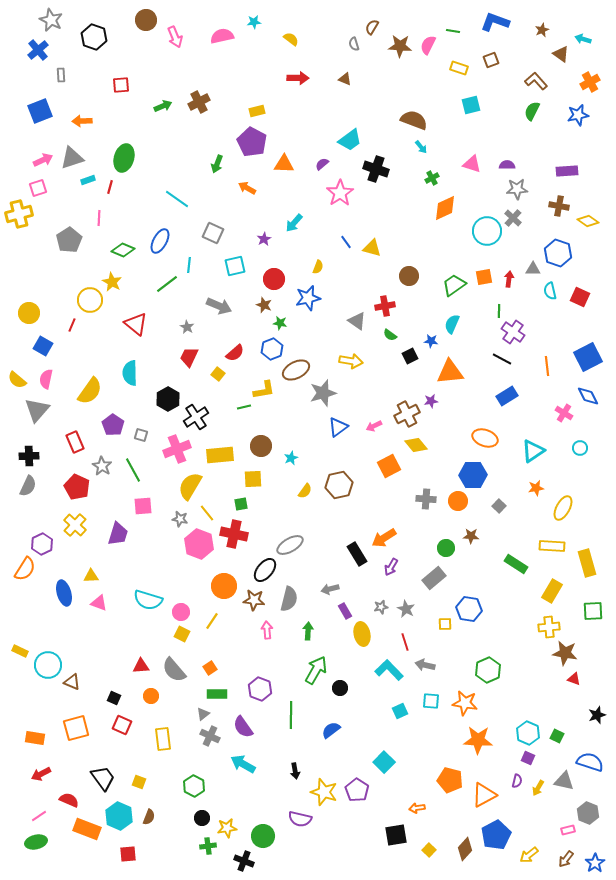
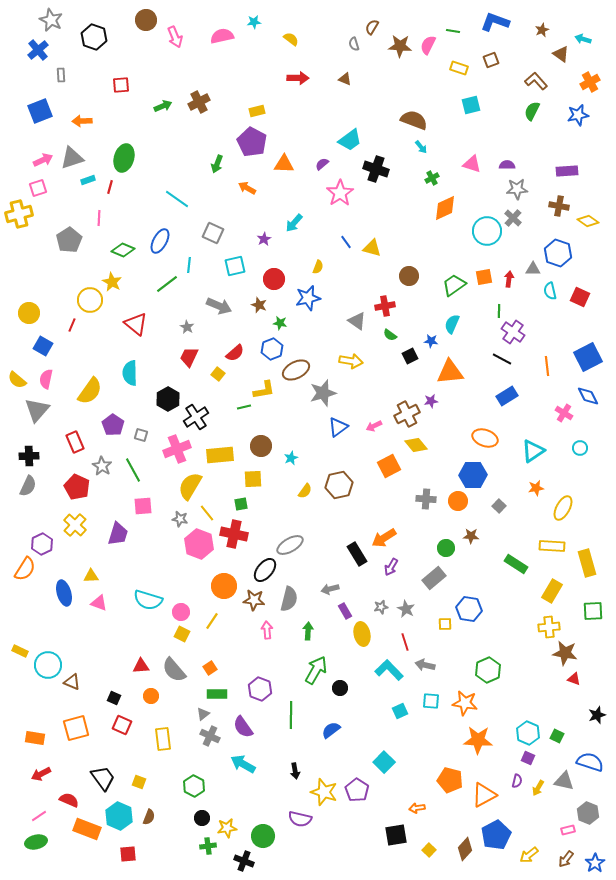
brown star at (264, 305): moved 5 px left
